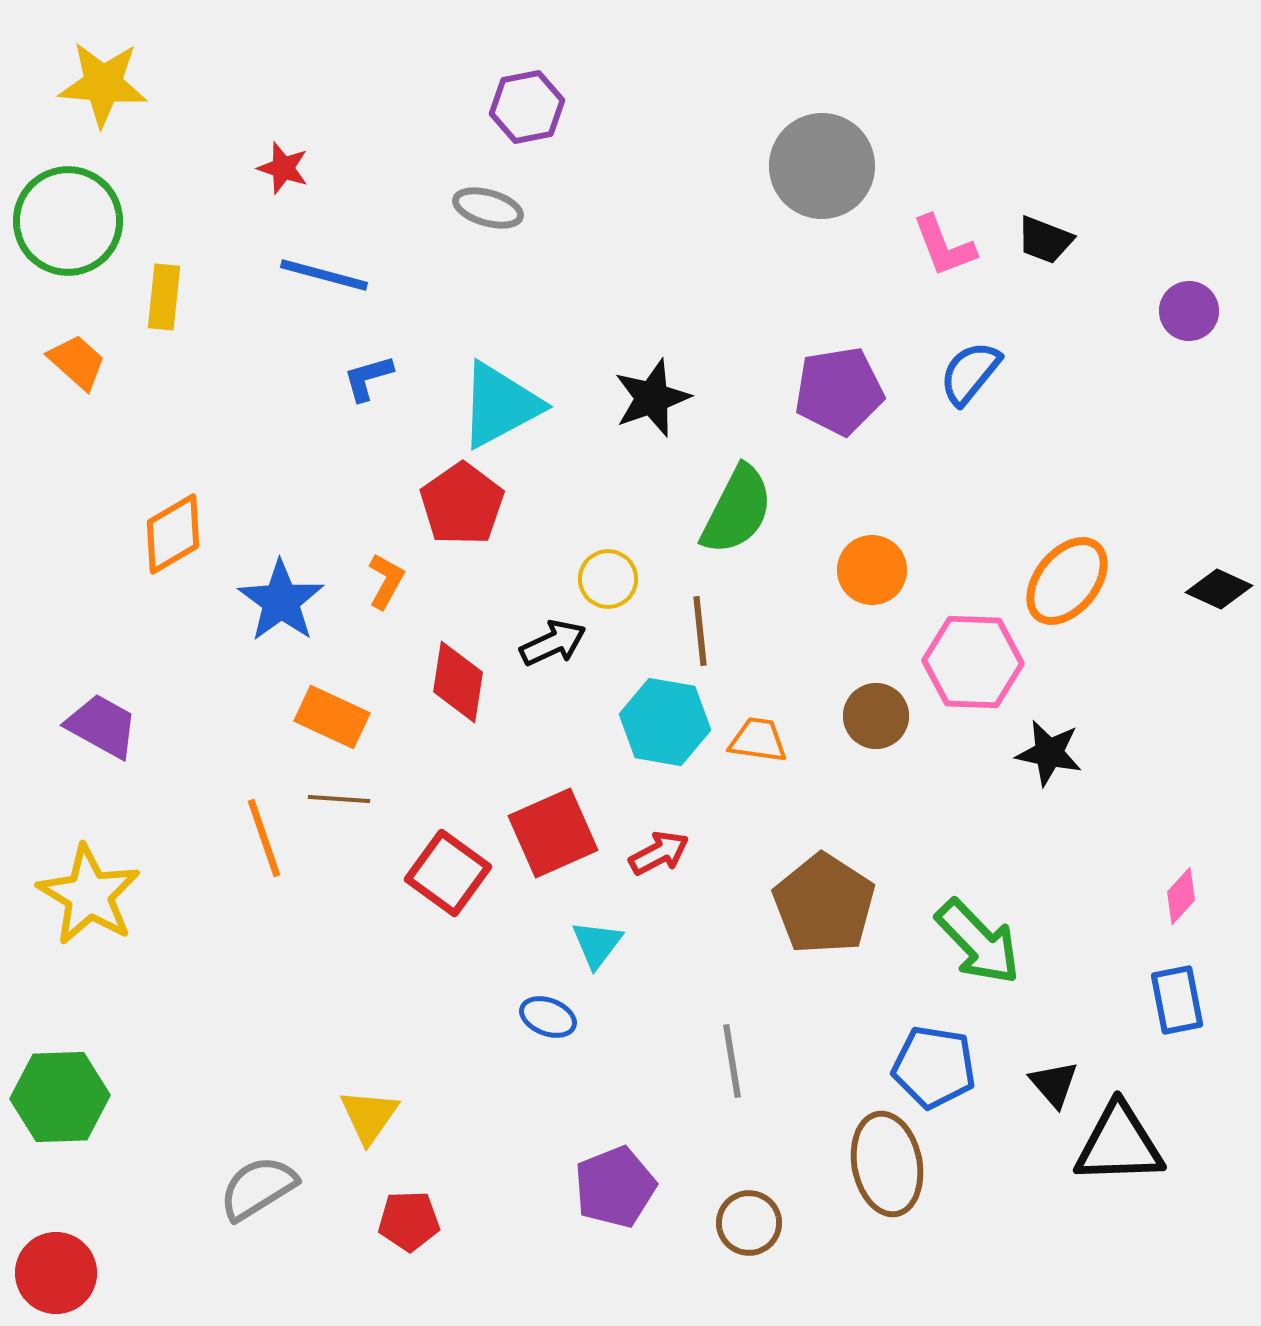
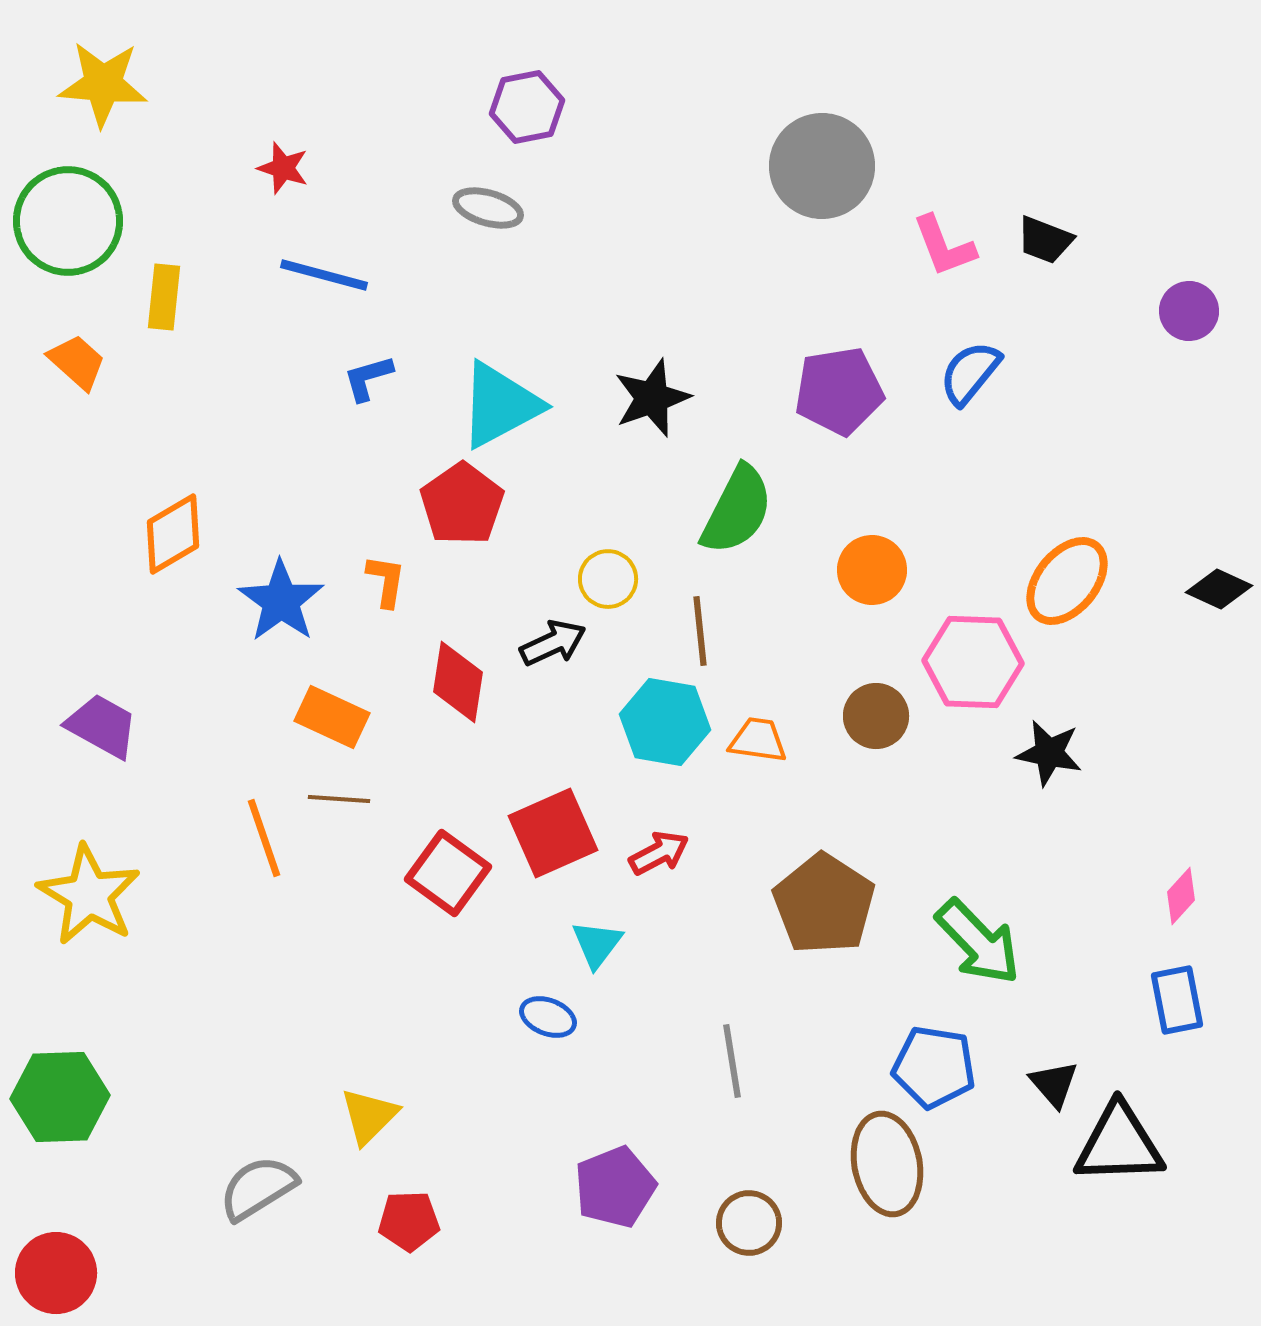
orange L-shape at (386, 581): rotated 20 degrees counterclockwise
yellow triangle at (369, 1116): rotated 10 degrees clockwise
